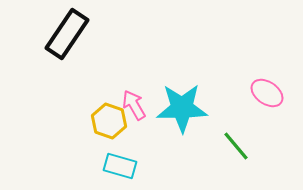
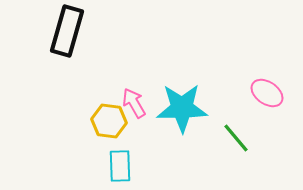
black rectangle: moved 3 px up; rotated 18 degrees counterclockwise
pink arrow: moved 2 px up
yellow hexagon: rotated 12 degrees counterclockwise
green line: moved 8 px up
cyan rectangle: rotated 72 degrees clockwise
